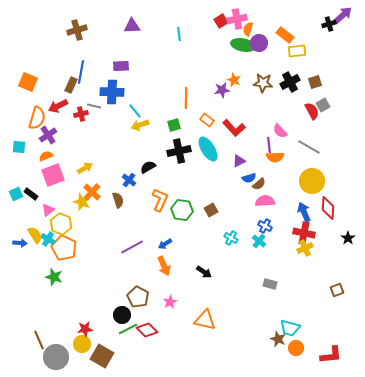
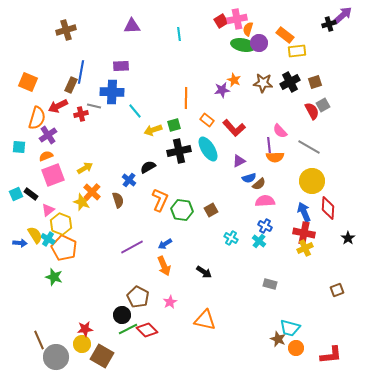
brown cross at (77, 30): moved 11 px left
yellow arrow at (140, 125): moved 13 px right, 5 px down
